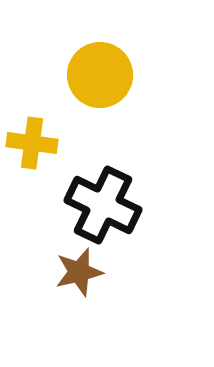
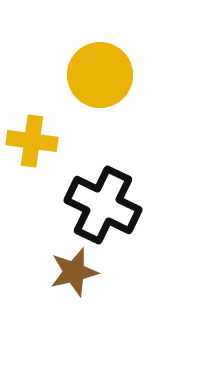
yellow cross: moved 2 px up
brown star: moved 5 px left
